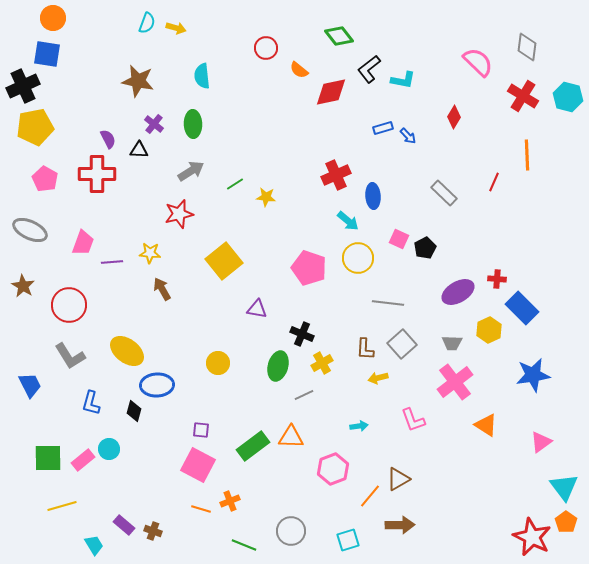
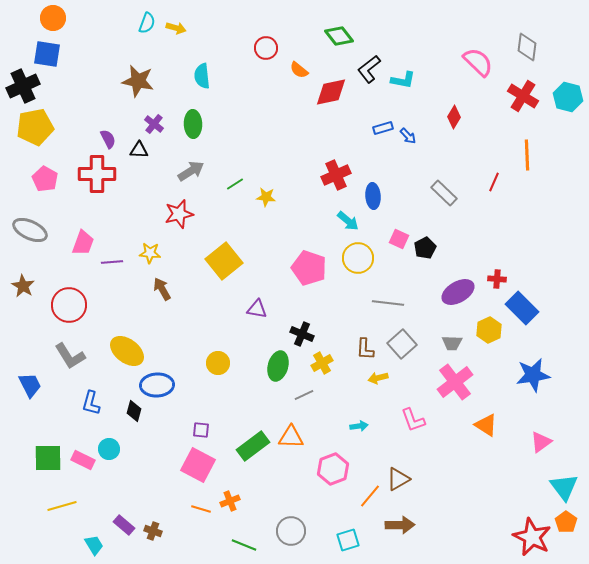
pink rectangle at (83, 460): rotated 65 degrees clockwise
